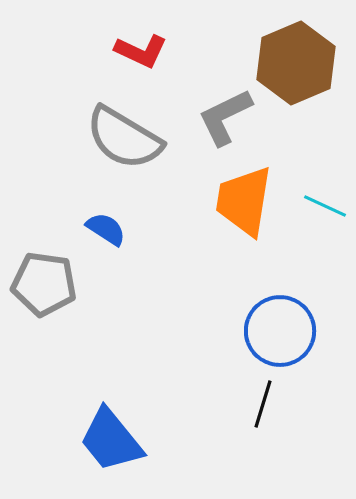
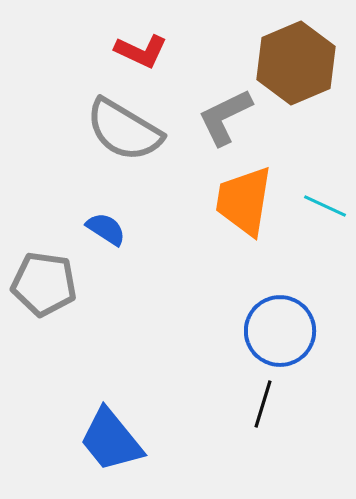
gray semicircle: moved 8 px up
